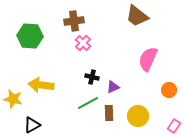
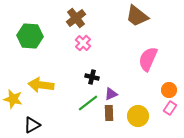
brown cross: moved 2 px right, 3 px up; rotated 30 degrees counterclockwise
purple triangle: moved 2 px left, 7 px down
green line: rotated 10 degrees counterclockwise
pink rectangle: moved 4 px left, 18 px up
